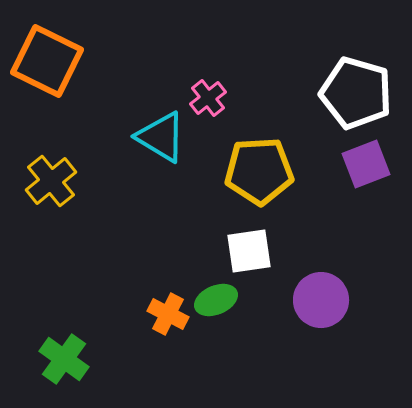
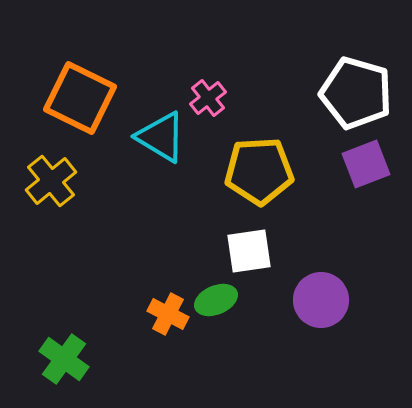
orange square: moved 33 px right, 37 px down
